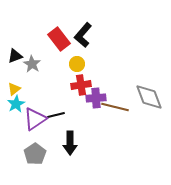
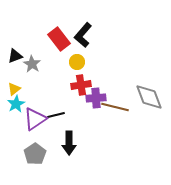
yellow circle: moved 2 px up
black arrow: moved 1 px left
